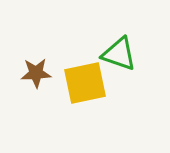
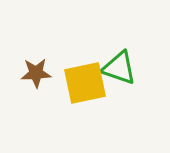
green triangle: moved 14 px down
